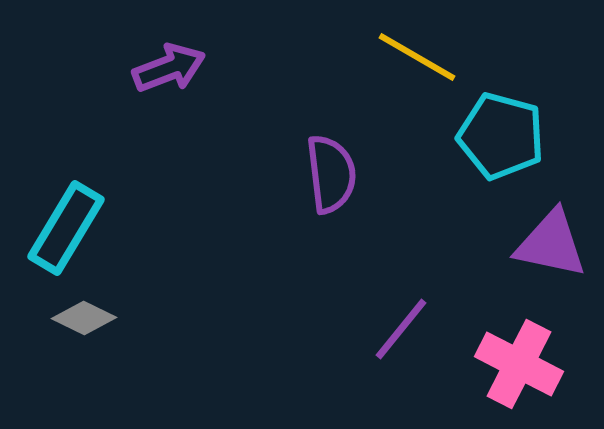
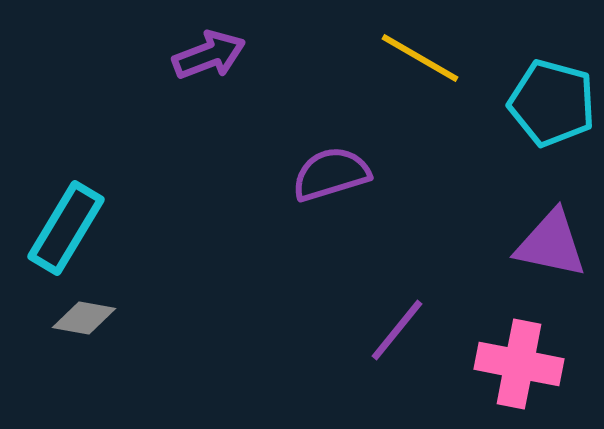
yellow line: moved 3 px right, 1 px down
purple arrow: moved 40 px right, 13 px up
cyan pentagon: moved 51 px right, 33 px up
purple semicircle: rotated 100 degrees counterclockwise
gray diamond: rotated 16 degrees counterclockwise
purple line: moved 4 px left, 1 px down
pink cross: rotated 16 degrees counterclockwise
